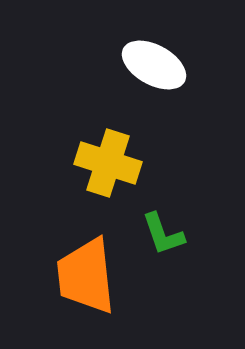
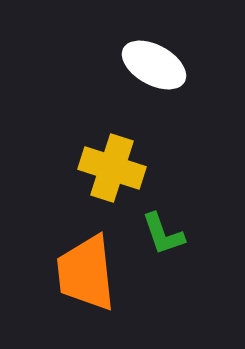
yellow cross: moved 4 px right, 5 px down
orange trapezoid: moved 3 px up
